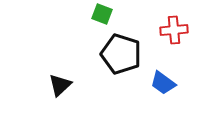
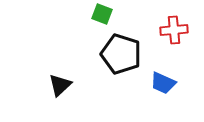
blue trapezoid: rotated 12 degrees counterclockwise
